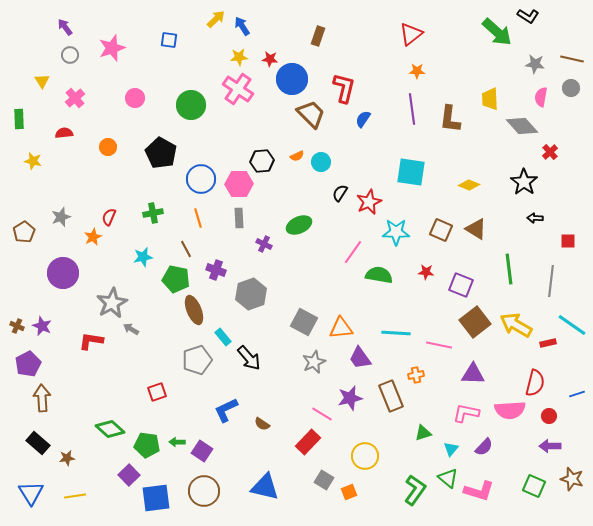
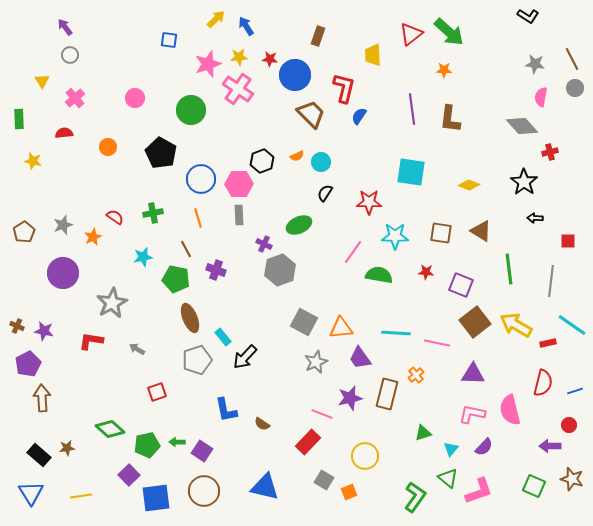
blue arrow at (242, 26): moved 4 px right
green arrow at (497, 32): moved 48 px left
pink star at (112, 48): moved 96 px right, 16 px down
brown line at (572, 59): rotated 50 degrees clockwise
orange star at (417, 71): moved 27 px right, 1 px up
blue circle at (292, 79): moved 3 px right, 4 px up
gray circle at (571, 88): moved 4 px right
yellow trapezoid at (490, 99): moved 117 px left, 44 px up
green circle at (191, 105): moved 5 px down
blue semicircle at (363, 119): moved 4 px left, 3 px up
red cross at (550, 152): rotated 28 degrees clockwise
black hexagon at (262, 161): rotated 15 degrees counterclockwise
black semicircle at (340, 193): moved 15 px left
red star at (369, 202): rotated 25 degrees clockwise
gray star at (61, 217): moved 2 px right, 8 px down
red semicircle at (109, 217): moved 6 px right; rotated 102 degrees clockwise
gray rectangle at (239, 218): moved 3 px up
brown triangle at (476, 229): moved 5 px right, 2 px down
brown square at (441, 230): moved 3 px down; rotated 15 degrees counterclockwise
cyan star at (396, 232): moved 1 px left, 4 px down
gray hexagon at (251, 294): moved 29 px right, 24 px up
brown ellipse at (194, 310): moved 4 px left, 8 px down
purple star at (42, 326): moved 2 px right, 5 px down; rotated 12 degrees counterclockwise
gray arrow at (131, 329): moved 6 px right, 20 px down
pink line at (439, 345): moved 2 px left, 2 px up
black arrow at (249, 358): moved 4 px left, 1 px up; rotated 84 degrees clockwise
gray star at (314, 362): moved 2 px right
orange cross at (416, 375): rotated 28 degrees counterclockwise
red semicircle at (535, 383): moved 8 px right
blue line at (577, 394): moved 2 px left, 3 px up
brown rectangle at (391, 396): moved 4 px left, 2 px up; rotated 36 degrees clockwise
blue L-shape at (226, 410): rotated 76 degrees counterclockwise
pink semicircle at (510, 410): rotated 80 degrees clockwise
pink L-shape at (466, 413): moved 6 px right, 1 px down
pink line at (322, 414): rotated 10 degrees counterclockwise
red circle at (549, 416): moved 20 px right, 9 px down
black rectangle at (38, 443): moved 1 px right, 12 px down
green pentagon at (147, 445): rotated 20 degrees counterclockwise
brown star at (67, 458): moved 10 px up
green L-shape at (415, 490): moved 7 px down
pink L-shape at (479, 491): rotated 36 degrees counterclockwise
yellow line at (75, 496): moved 6 px right
